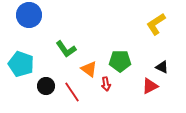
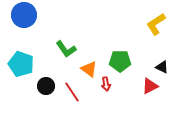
blue circle: moved 5 px left
